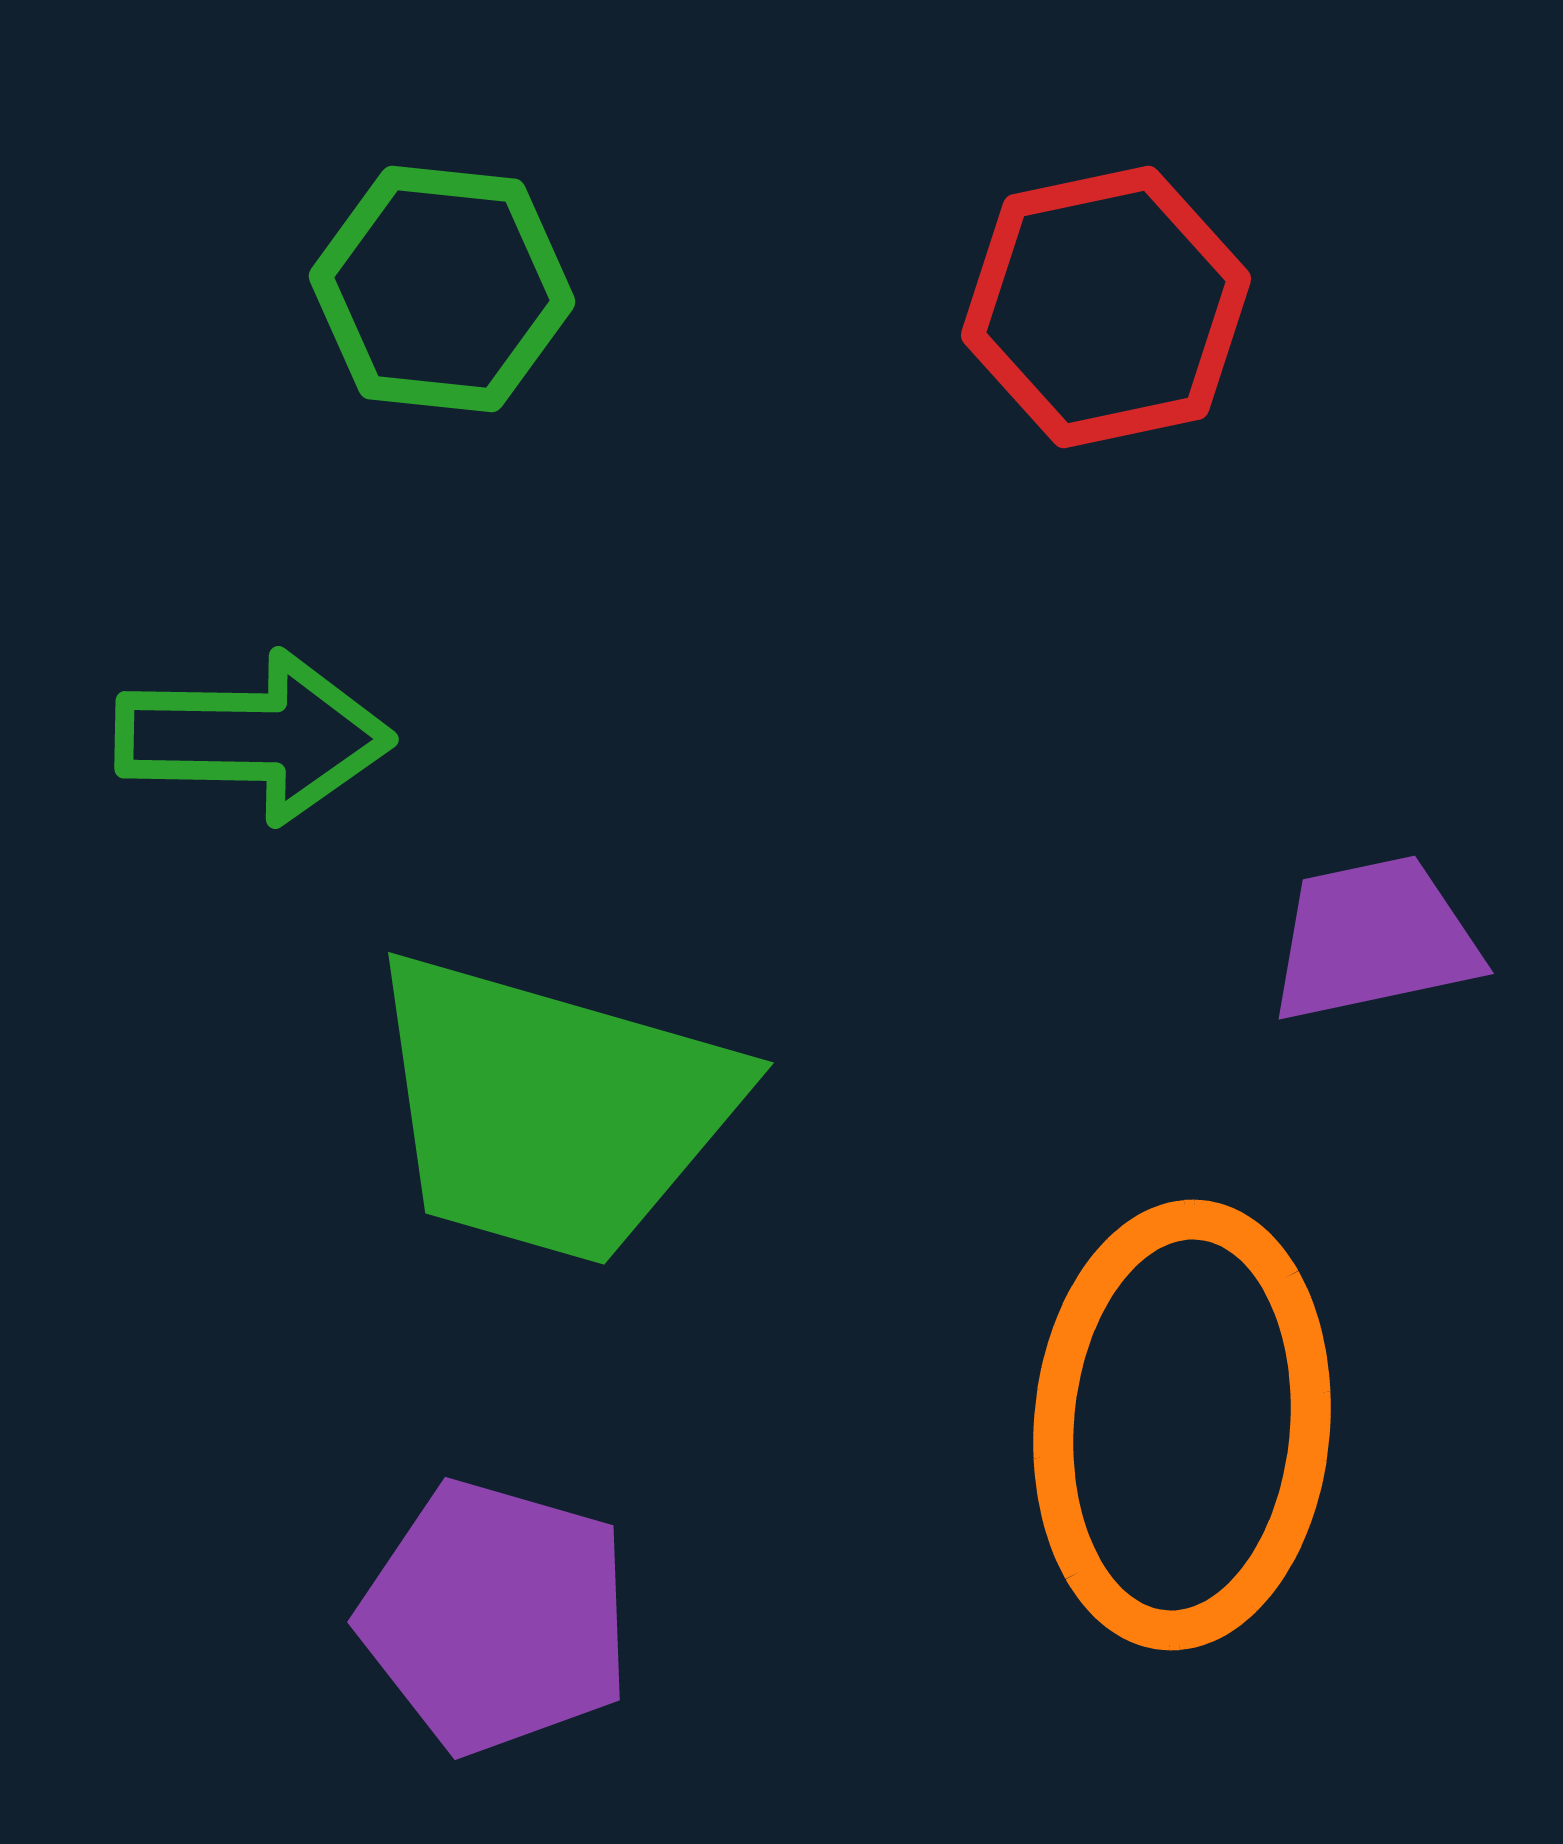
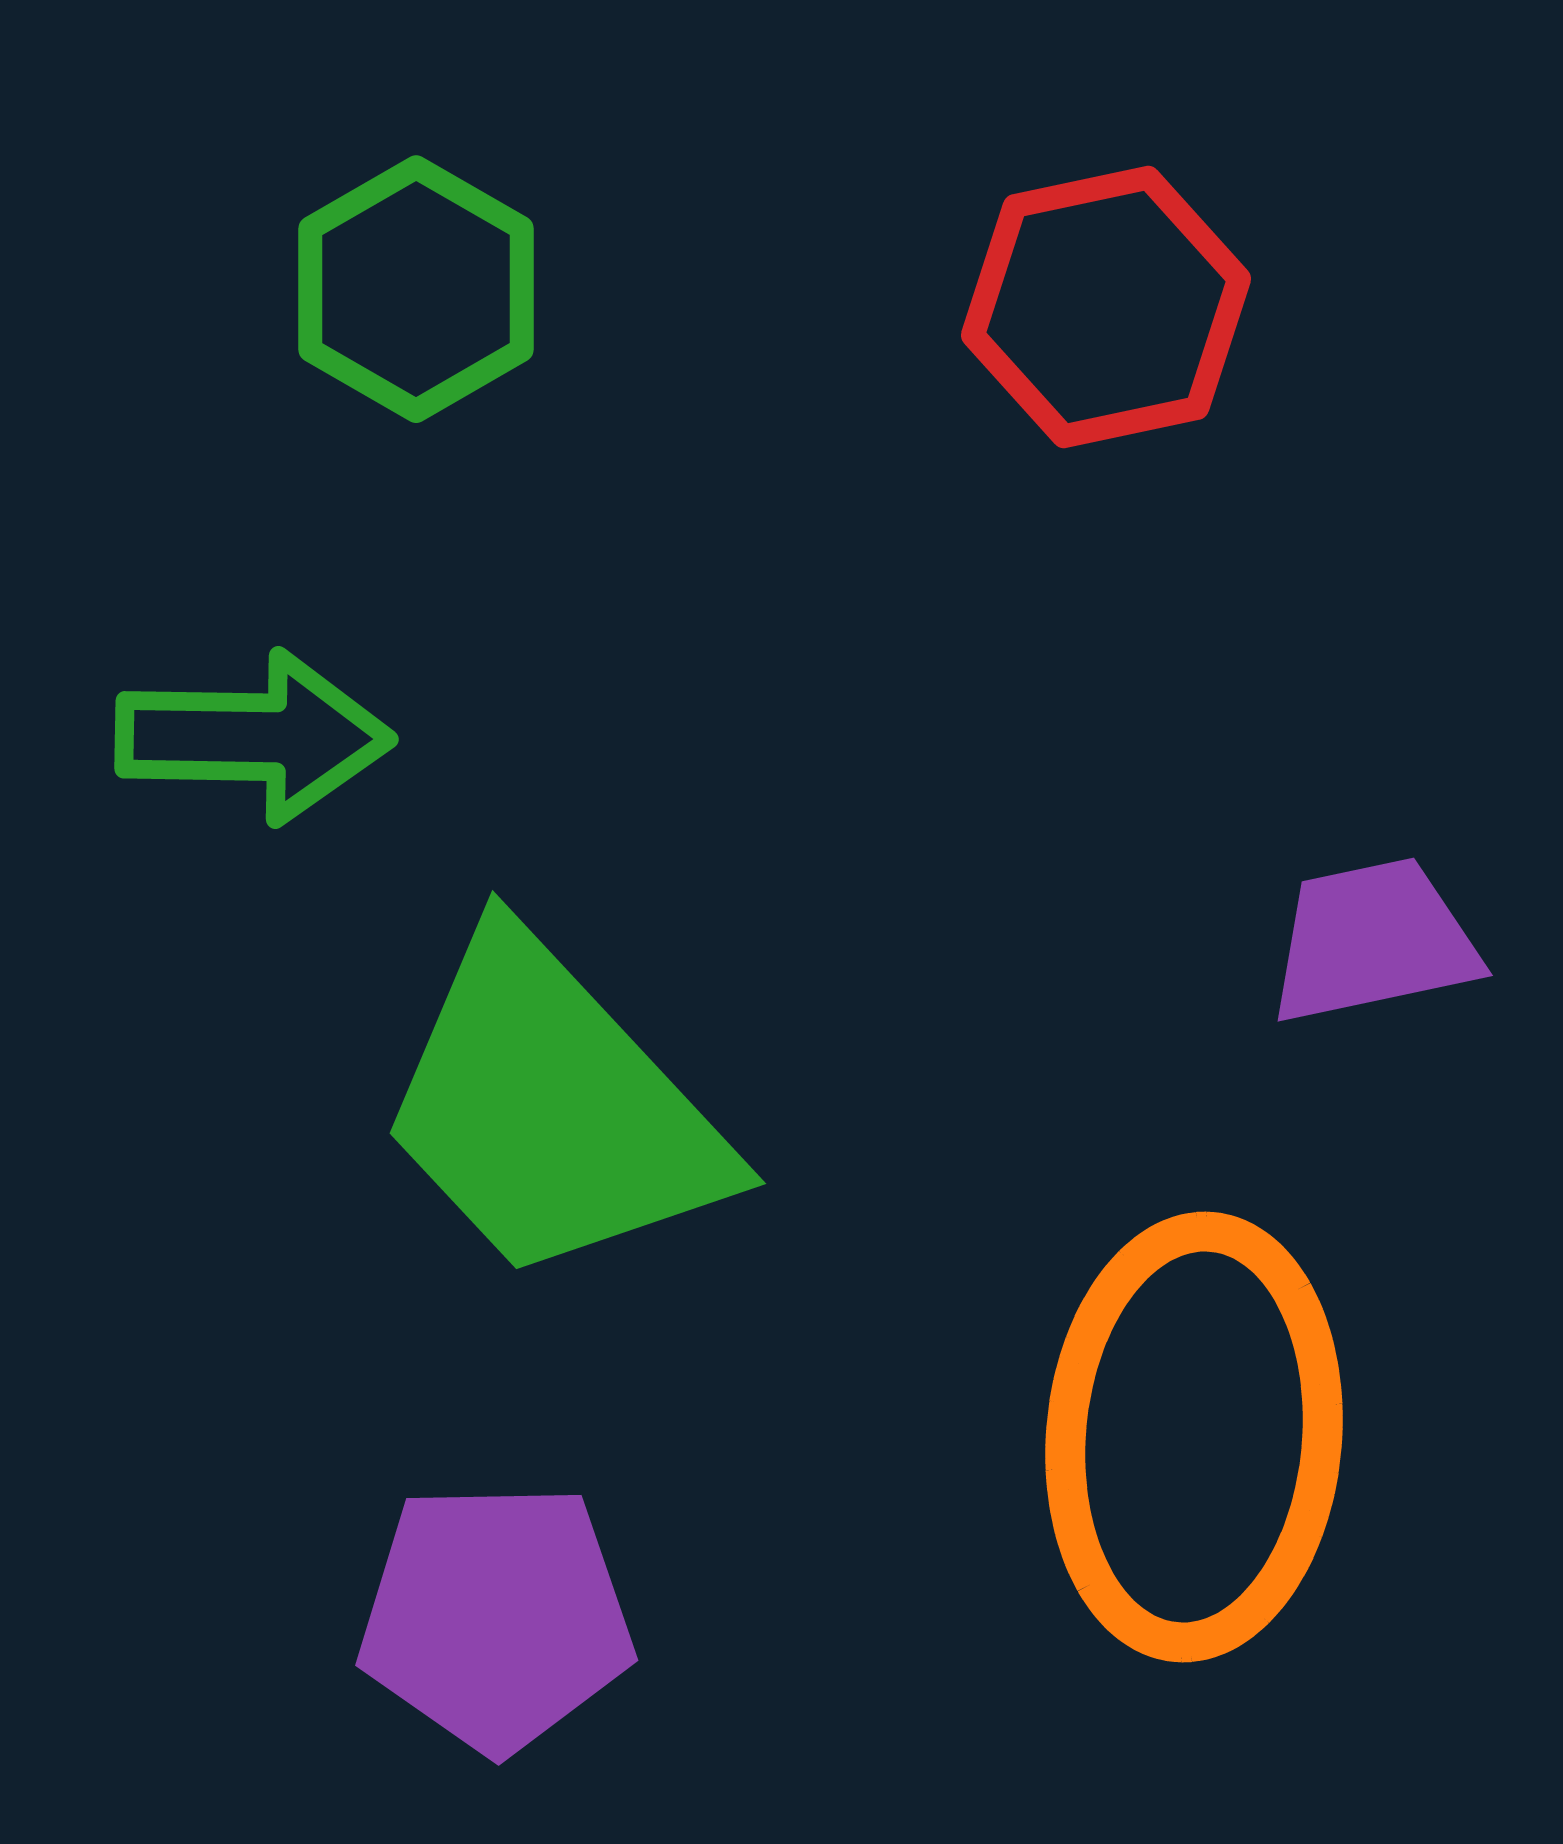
green hexagon: moved 26 px left; rotated 24 degrees clockwise
purple trapezoid: moved 1 px left, 2 px down
green trapezoid: rotated 31 degrees clockwise
orange ellipse: moved 12 px right, 12 px down
purple pentagon: rotated 17 degrees counterclockwise
